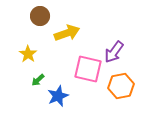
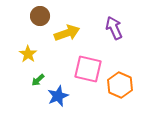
purple arrow: moved 24 px up; rotated 120 degrees clockwise
orange hexagon: moved 1 px left, 1 px up; rotated 25 degrees counterclockwise
